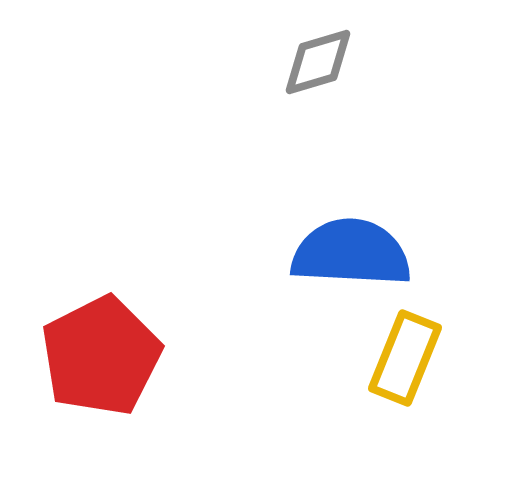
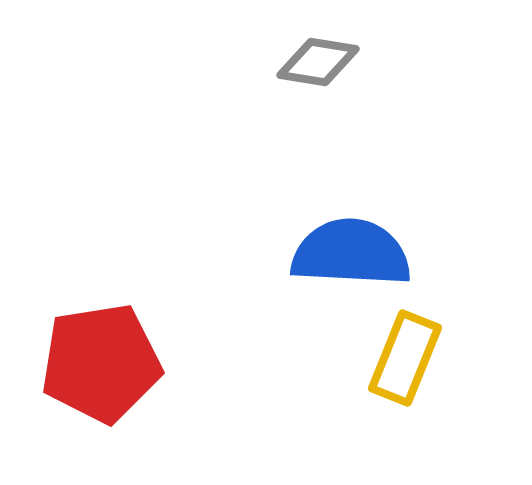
gray diamond: rotated 26 degrees clockwise
red pentagon: moved 7 px down; rotated 18 degrees clockwise
